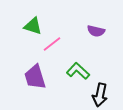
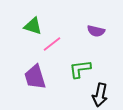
green L-shape: moved 2 px right, 2 px up; rotated 50 degrees counterclockwise
